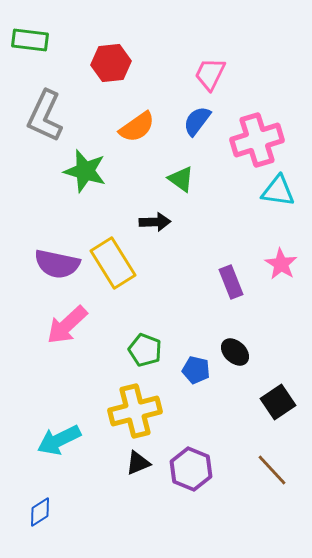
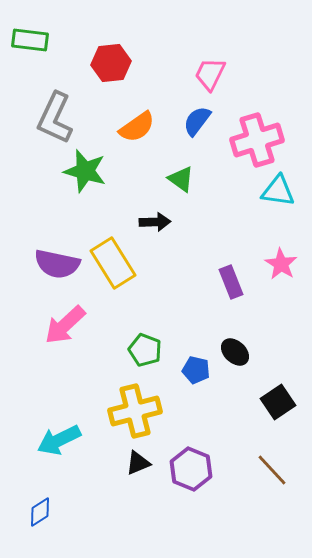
gray L-shape: moved 10 px right, 2 px down
pink arrow: moved 2 px left
